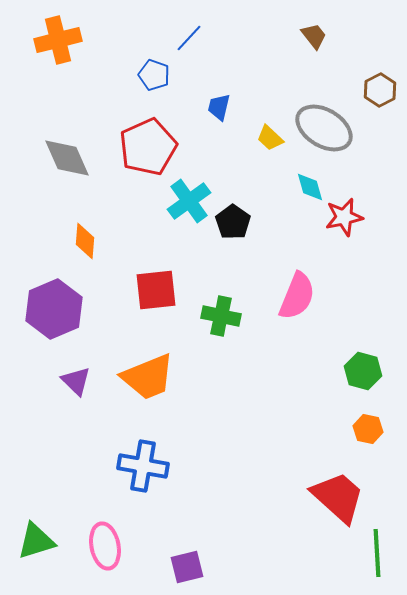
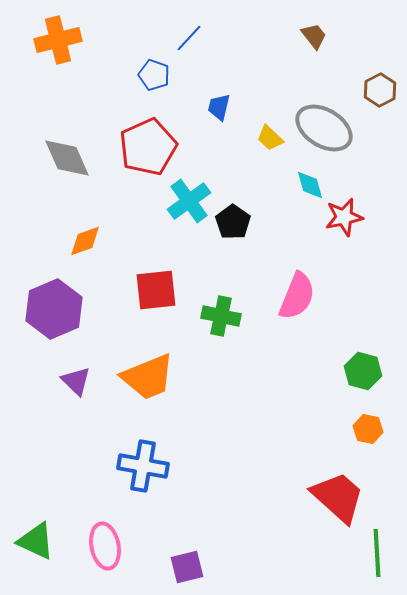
cyan diamond: moved 2 px up
orange diamond: rotated 66 degrees clockwise
green triangle: rotated 42 degrees clockwise
